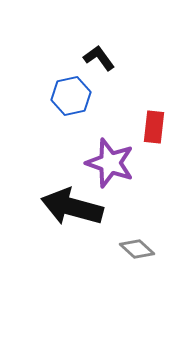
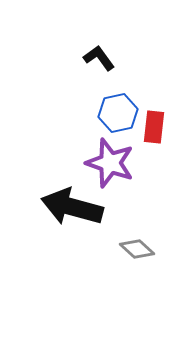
blue hexagon: moved 47 px right, 17 px down
